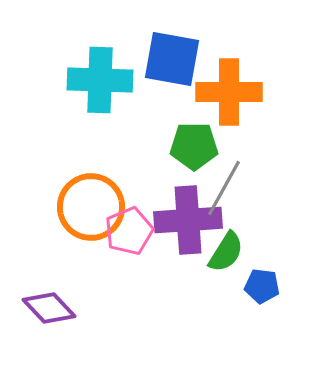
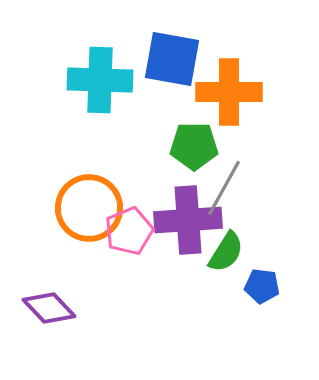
orange circle: moved 2 px left, 1 px down
